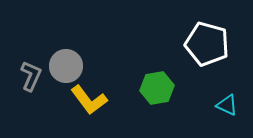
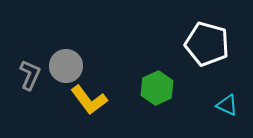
gray L-shape: moved 1 px left, 1 px up
green hexagon: rotated 16 degrees counterclockwise
